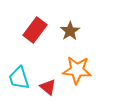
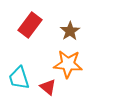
red rectangle: moved 5 px left, 5 px up
orange star: moved 9 px left, 6 px up
